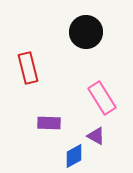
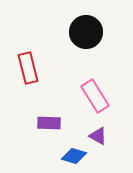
pink rectangle: moved 7 px left, 2 px up
purple triangle: moved 2 px right
blue diamond: rotated 45 degrees clockwise
